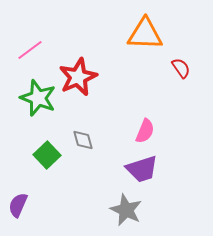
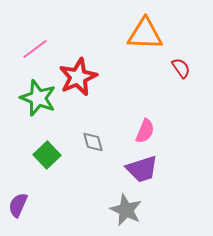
pink line: moved 5 px right, 1 px up
gray diamond: moved 10 px right, 2 px down
